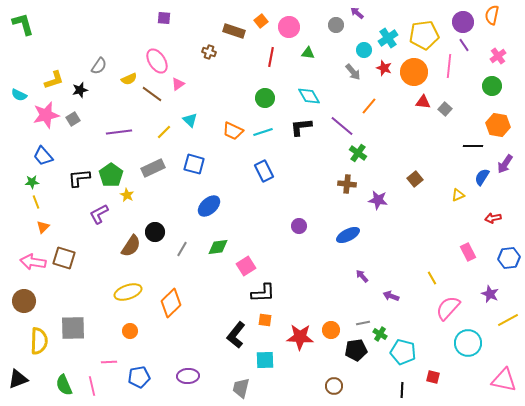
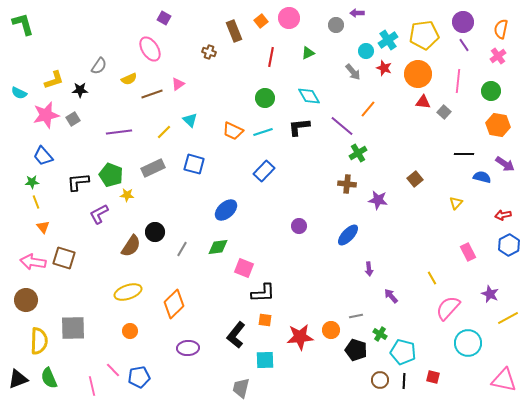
purple arrow at (357, 13): rotated 40 degrees counterclockwise
orange semicircle at (492, 15): moved 9 px right, 14 px down
purple square at (164, 18): rotated 24 degrees clockwise
pink circle at (289, 27): moved 9 px up
brown rectangle at (234, 31): rotated 50 degrees clockwise
cyan cross at (388, 38): moved 2 px down
cyan circle at (364, 50): moved 2 px right, 1 px down
green triangle at (308, 53): rotated 32 degrees counterclockwise
pink ellipse at (157, 61): moved 7 px left, 12 px up
pink line at (449, 66): moved 9 px right, 15 px down
orange circle at (414, 72): moved 4 px right, 2 px down
green circle at (492, 86): moved 1 px left, 5 px down
black star at (80, 90): rotated 14 degrees clockwise
brown line at (152, 94): rotated 55 degrees counterclockwise
cyan semicircle at (19, 95): moved 2 px up
orange line at (369, 106): moved 1 px left, 3 px down
gray square at (445, 109): moved 1 px left, 3 px down
black L-shape at (301, 127): moved 2 px left
black line at (473, 146): moved 9 px left, 8 px down
green cross at (358, 153): rotated 24 degrees clockwise
purple arrow at (505, 164): rotated 90 degrees counterclockwise
blue rectangle at (264, 171): rotated 70 degrees clockwise
green pentagon at (111, 175): rotated 15 degrees counterclockwise
blue semicircle at (482, 177): rotated 72 degrees clockwise
black L-shape at (79, 178): moved 1 px left, 4 px down
yellow star at (127, 195): rotated 24 degrees counterclockwise
yellow triangle at (458, 195): moved 2 px left, 8 px down; rotated 24 degrees counterclockwise
blue ellipse at (209, 206): moved 17 px right, 4 px down
red arrow at (493, 218): moved 10 px right, 3 px up
orange triangle at (43, 227): rotated 24 degrees counterclockwise
blue ellipse at (348, 235): rotated 20 degrees counterclockwise
blue hexagon at (509, 258): moved 13 px up; rotated 20 degrees counterclockwise
pink square at (246, 266): moved 2 px left, 2 px down; rotated 36 degrees counterclockwise
purple arrow at (362, 276): moved 7 px right, 7 px up; rotated 144 degrees counterclockwise
purple arrow at (391, 296): rotated 28 degrees clockwise
brown circle at (24, 301): moved 2 px right, 1 px up
orange diamond at (171, 303): moved 3 px right, 1 px down
yellow line at (508, 320): moved 2 px up
gray line at (363, 323): moved 7 px left, 7 px up
red star at (300, 337): rotated 8 degrees counterclockwise
black pentagon at (356, 350): rotated 25 degrees clockwise
pink line at (109, 362): moved 4 px right, 8 px down; rotated 49 degrees clockwise
purple ellipse at (188, 376): moved 28 px up
green semicircle at (64, 385): moved 15 px left, 7 px up
brown circle at (334, 386): moved 46 px right, 6 px up
black line at (402, 390): moved 2 px right, 9 px up
